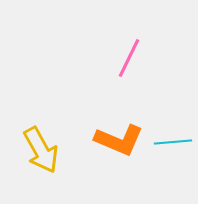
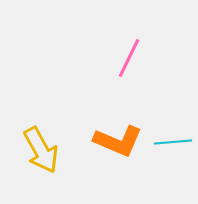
orange L-shape: moved 1 px left, 1 px down
